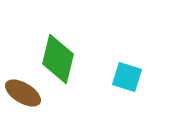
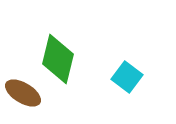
cyan square: rotated 20 degrees clockwise
